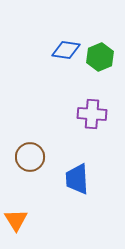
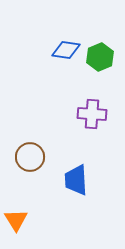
blue trapezoid: moved 1 px left, 1 px down
